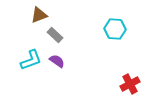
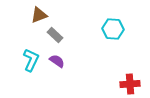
cyan hexagon: moved 2 px left
cyan L-shape: rotated 45 degrees counterclockwise
red cross: rotated 24 degrees clockwise
